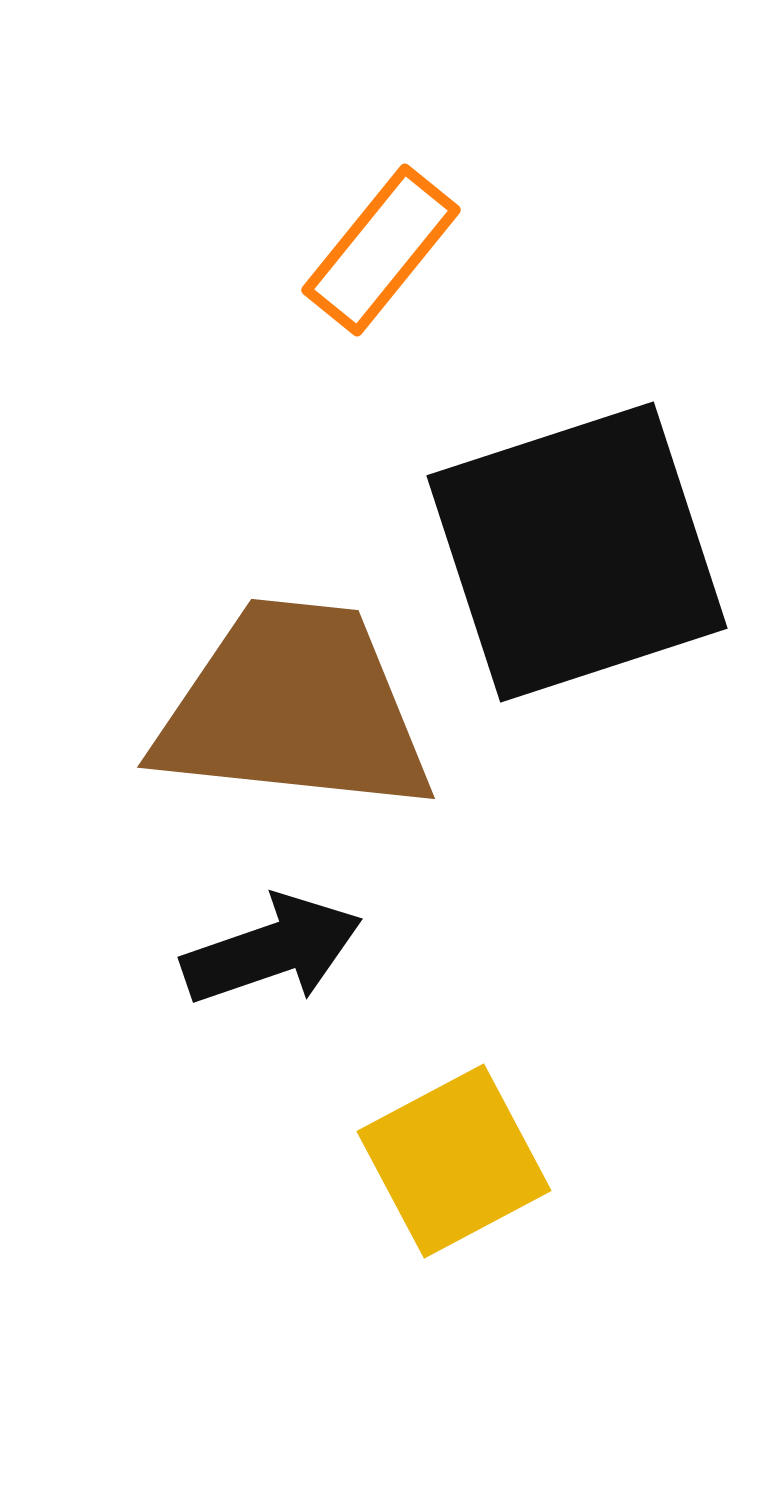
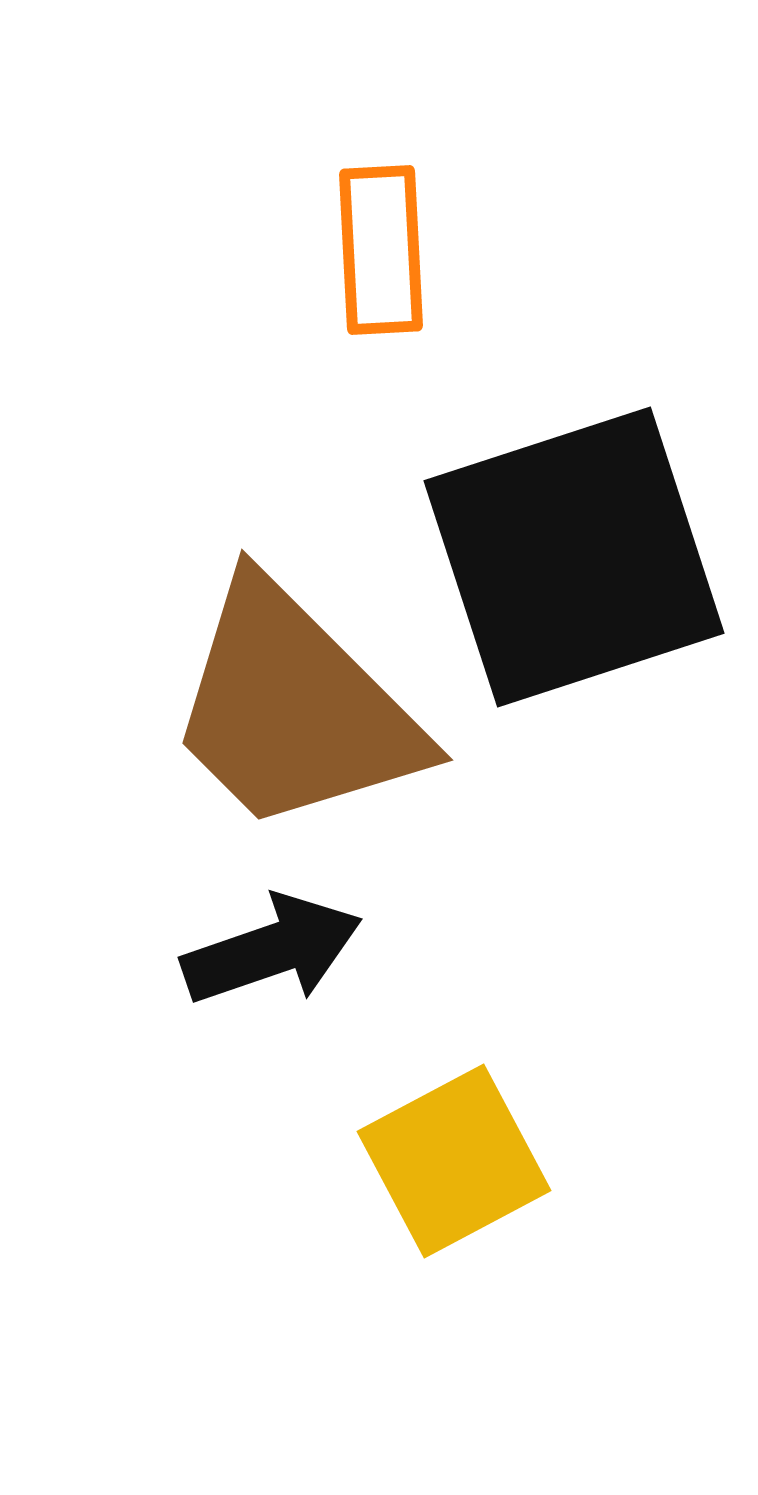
orange rectangle: rotated 42 degrees counterclockwise
black square: moved 3 px left, 5 px down
brown trapezoid: rotated 141 degrees counterclockwise
